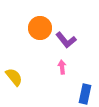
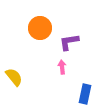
purple L-shape: moved 3 px right, 2 px down; rotated 120 degrees clockwise
